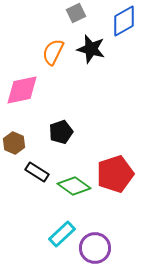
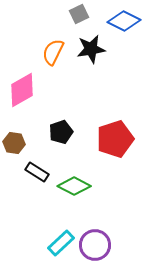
gray square: moved 3 px right, 1 px down
blue diamond: rotated 56 degrees clockwise
black star: rotated 24 degrees counterclockwise
pink diamond: rotated 18 degrees counterclockwise
brown hexagon: rotated 15 degrees counterclockwise
red pentagon: moved 35 px up
green diamond: rotated 8 degrees counterclockwise
cyan rectangle: moved 1 px left, 9 px down
purple circle: moved 3 px up
